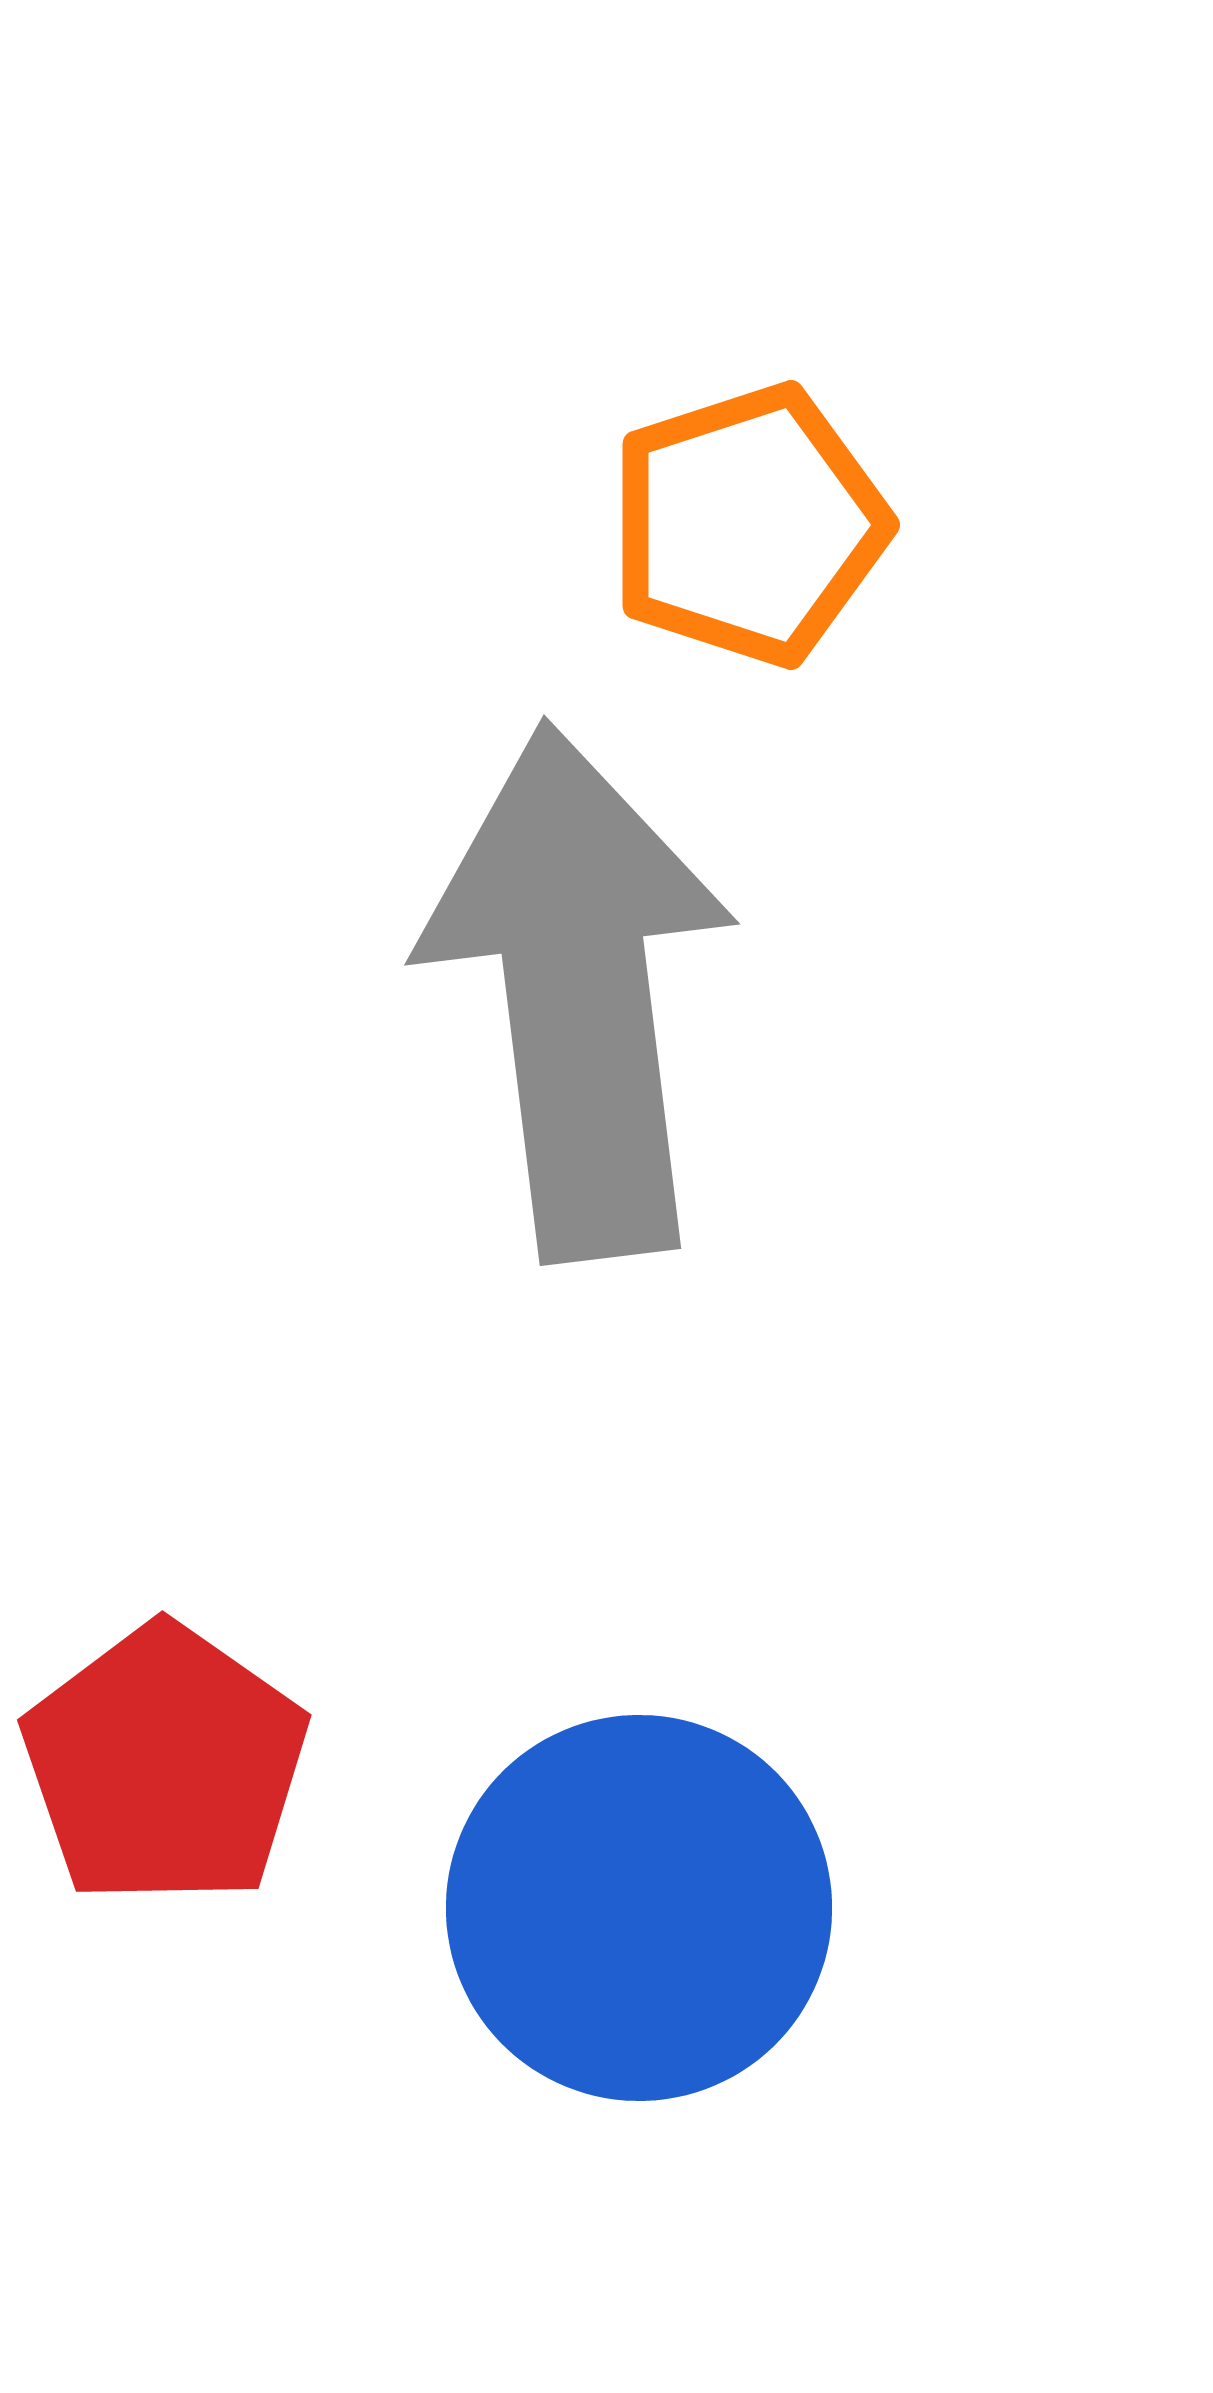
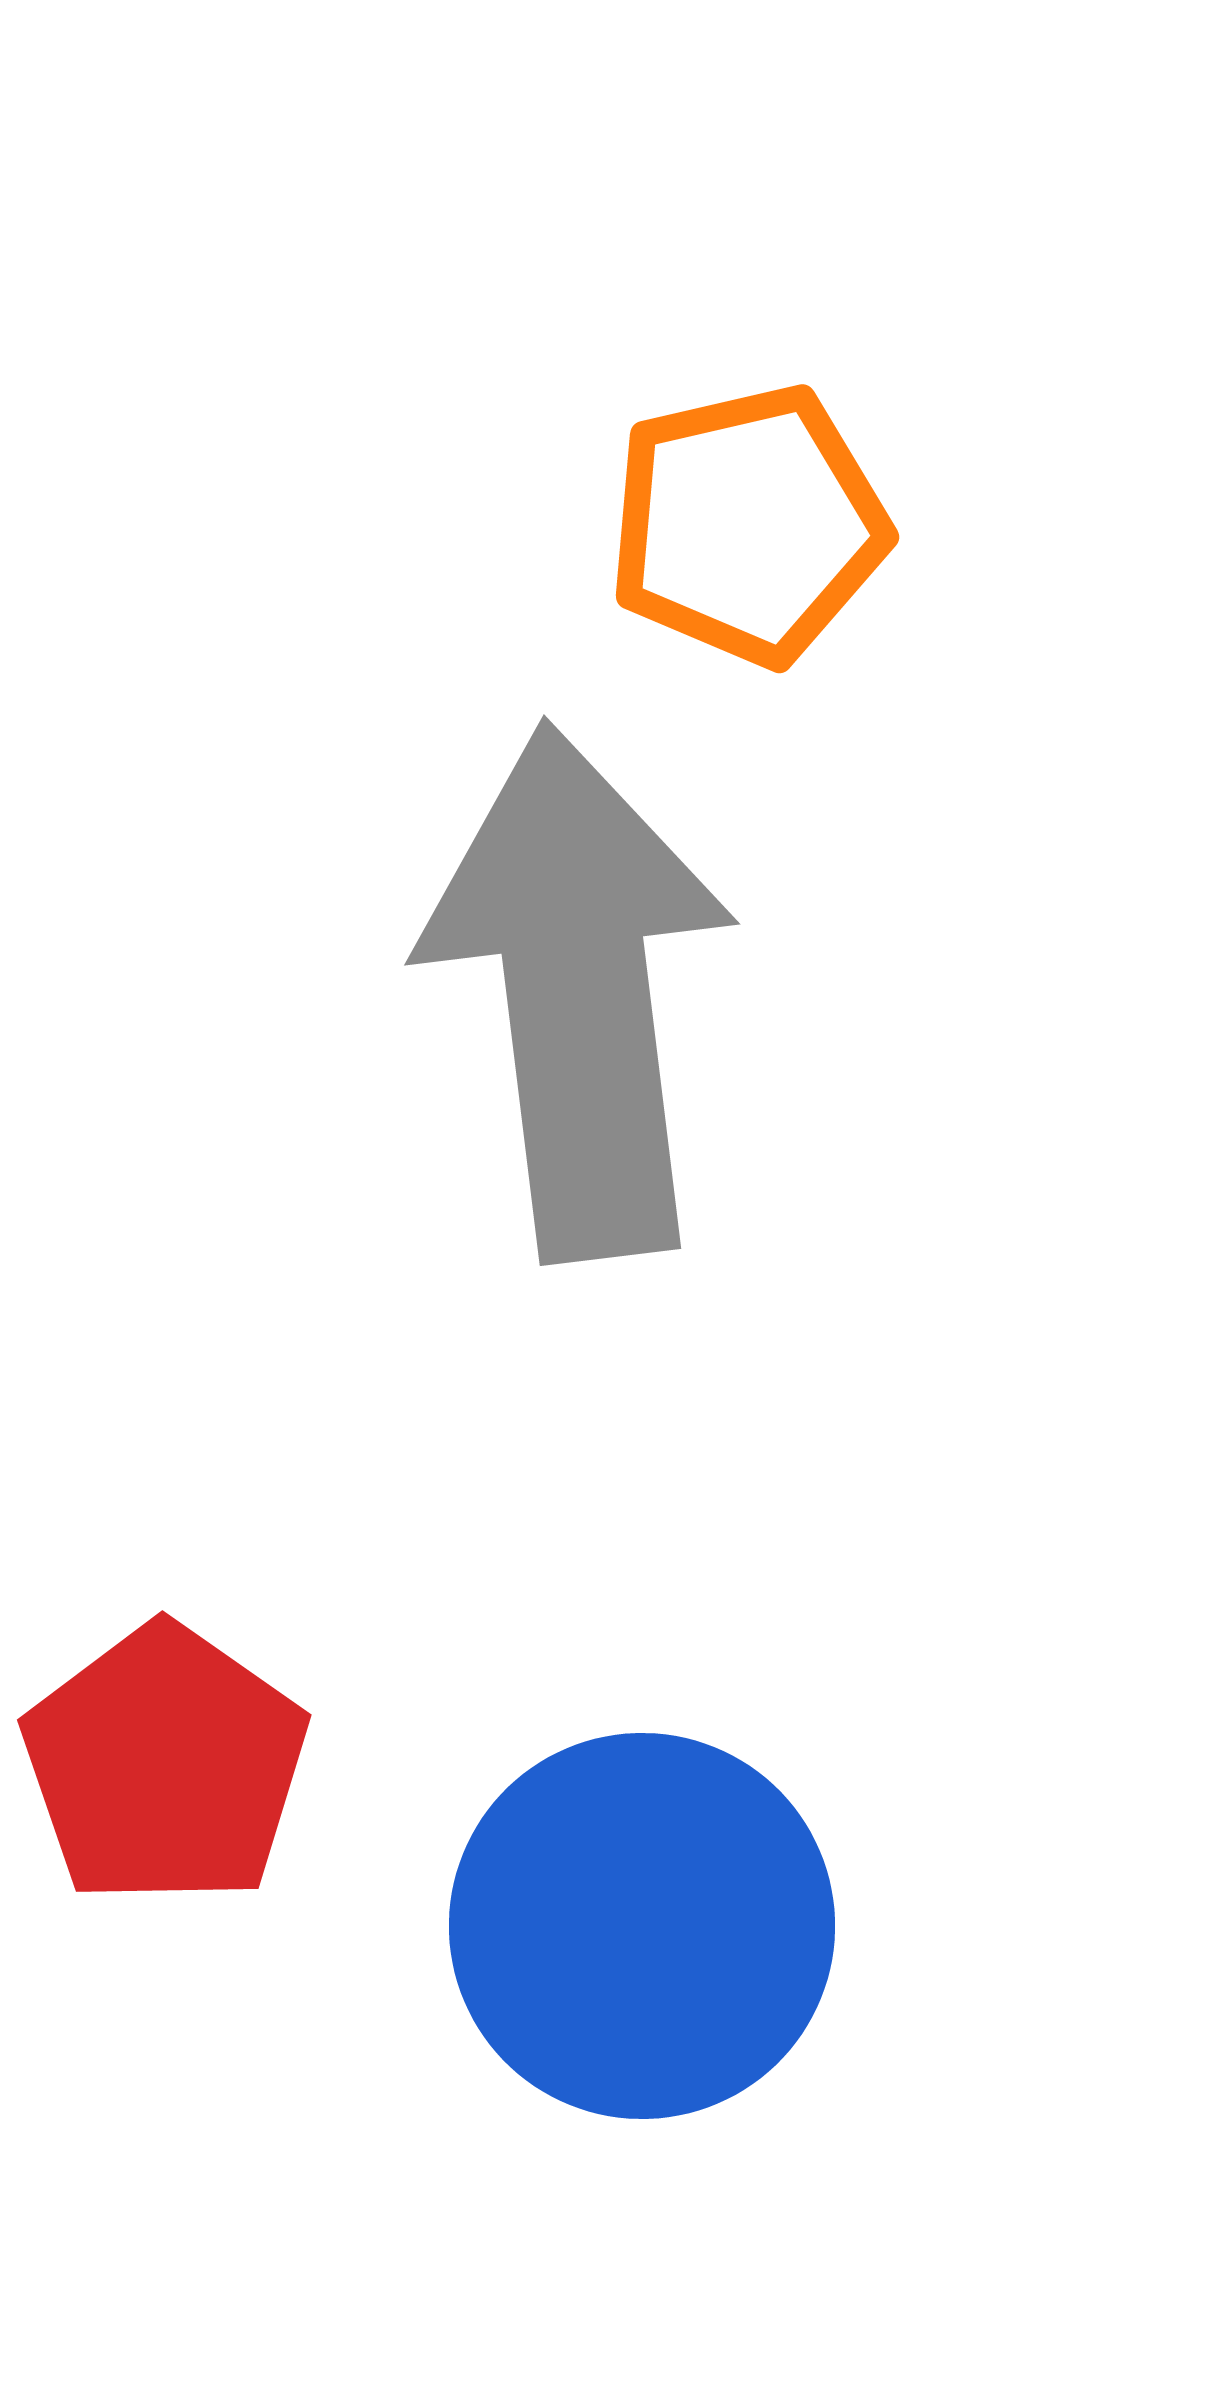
orange pentagon: rotated 5 degrees clockwise
blue circle: moved 3 px right, 18 px down
